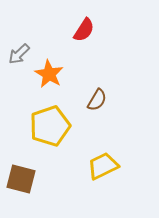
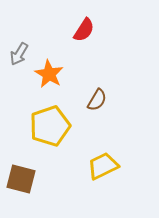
gray arrow: rotated 15 degrees counterclockwise
